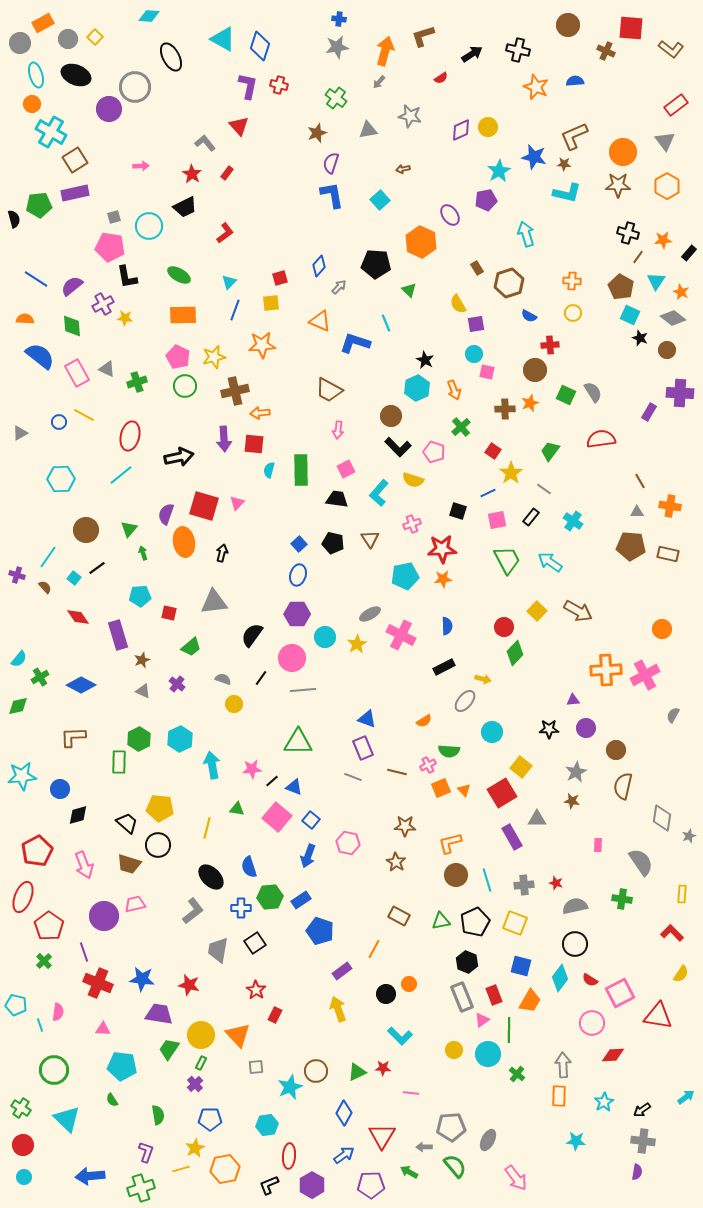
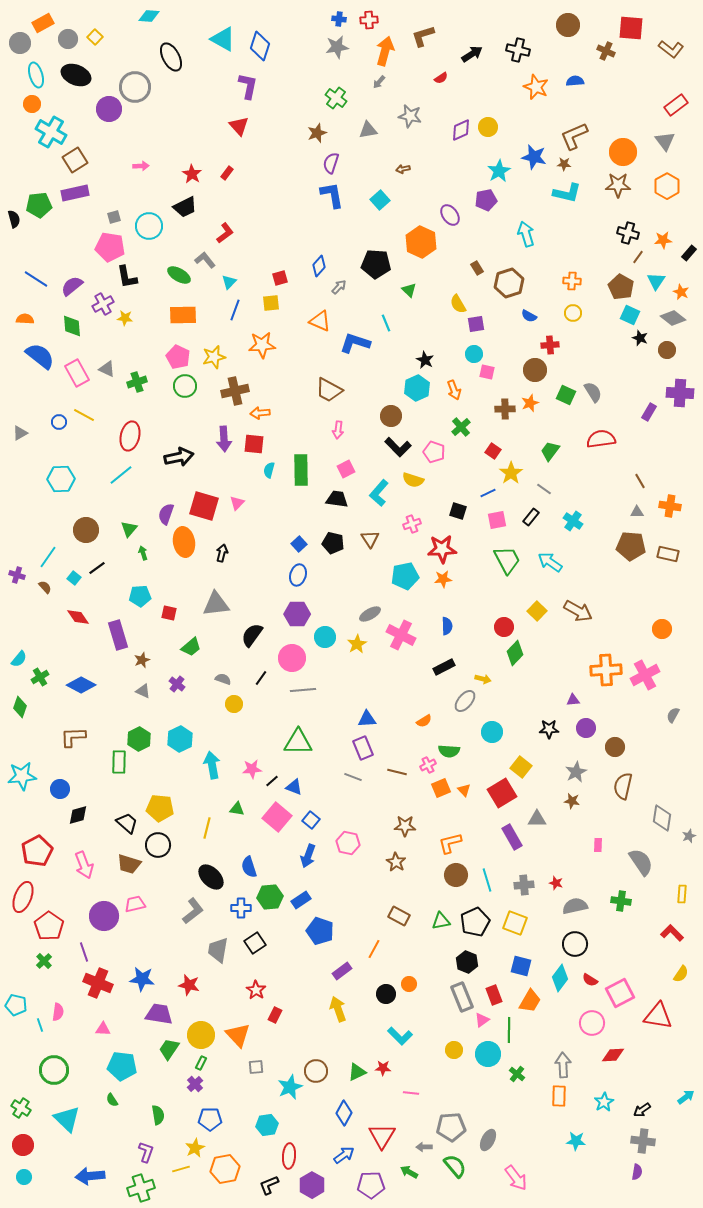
red cross at (279, 85): moved 90 px right, 65 px up; rotated 18 degrees counterclockwise
gray L-shape at (205, 143): moved 117 px down
gray triangle at (214, 602): moved 2 px right, 2 px down
green diamond at (18, 706): moved 2 px right, 1 px down; rotated 60 degrees counterclockwise
blue triangle at (367, 719): rotated 24 degrees counterclockwise
brown circle at (616, 750): moved 1 px left, 3 px up
green cross at (622, 899): moved 1 px left, 2 px down
